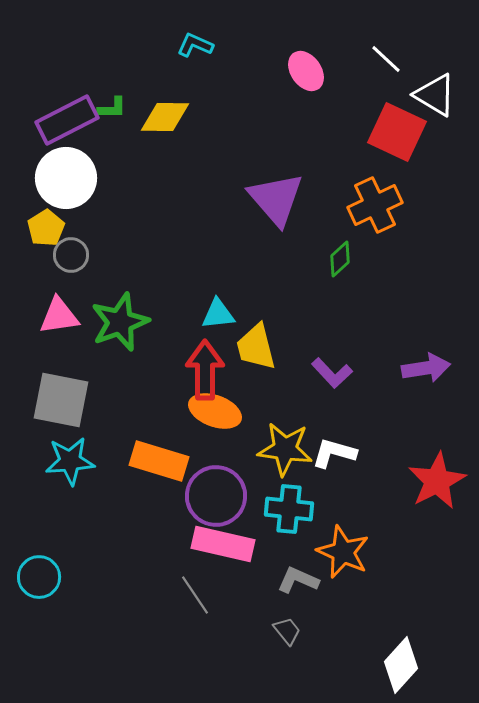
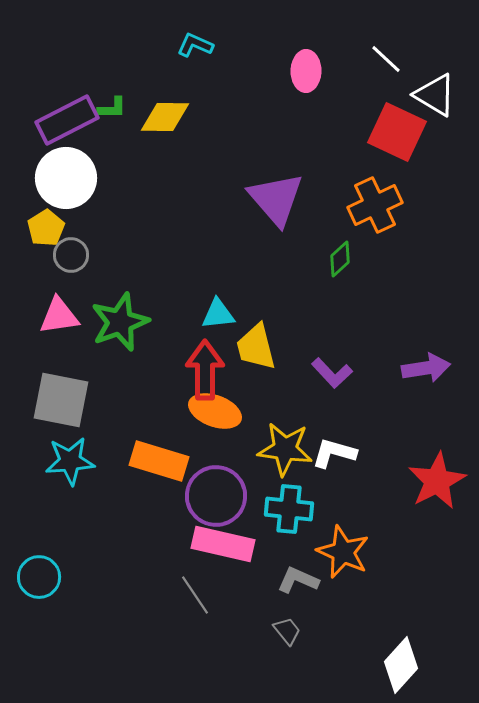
pink ellipse: rotated 36 degrees clockwise
